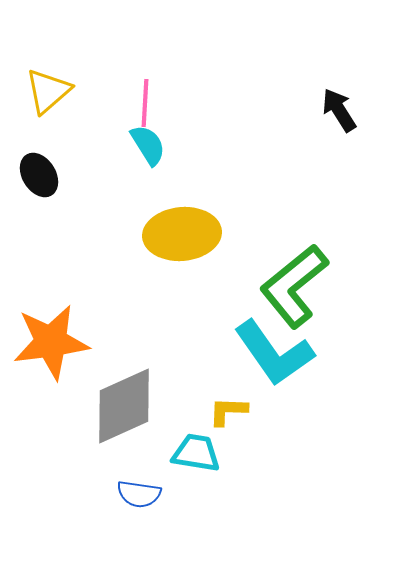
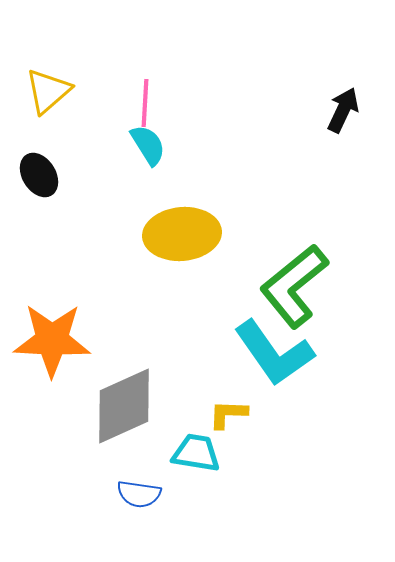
black arrow: moved 4 px right; rotated 57 degrees clockwise
orange star: moved 1 px right, 2 px up; rotated 10 degrees clockwise
yellow L-shape: moved 3 px down
